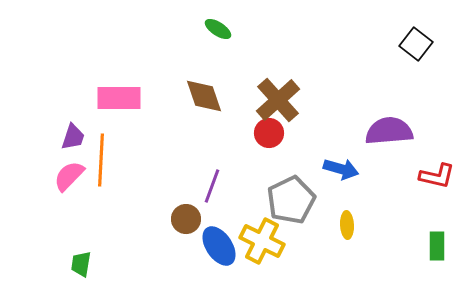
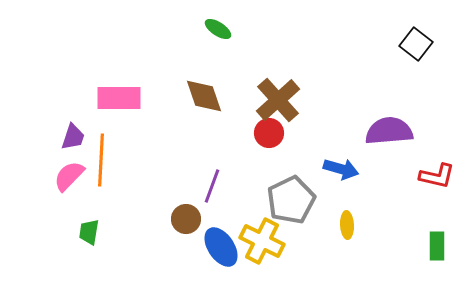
blue ellipse: moved 2 px right, 1 px down
green trapezoid: moved 8 px right, 32 px up
